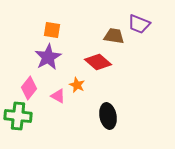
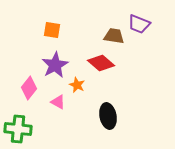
purple star: moved 7 px right, 8 px down
red diamond: moved 3 px right, 1 px down
pink triangle: moved 6 px down
green cross: moved 13 px down
